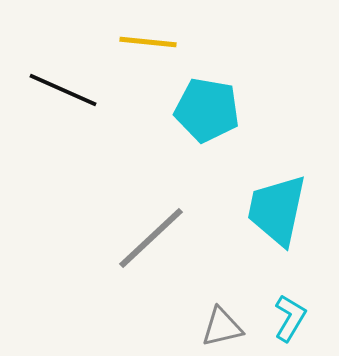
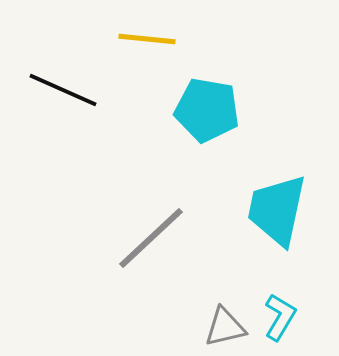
yellow line: moved 1 px left, 3 px up
cyan L-shape: moved 10 px left, 1 px up
gray triangle: moved 3 px right
